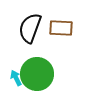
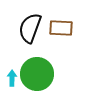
cyan arrow: moved 4 px left; rotated 28 degrees clockwise
